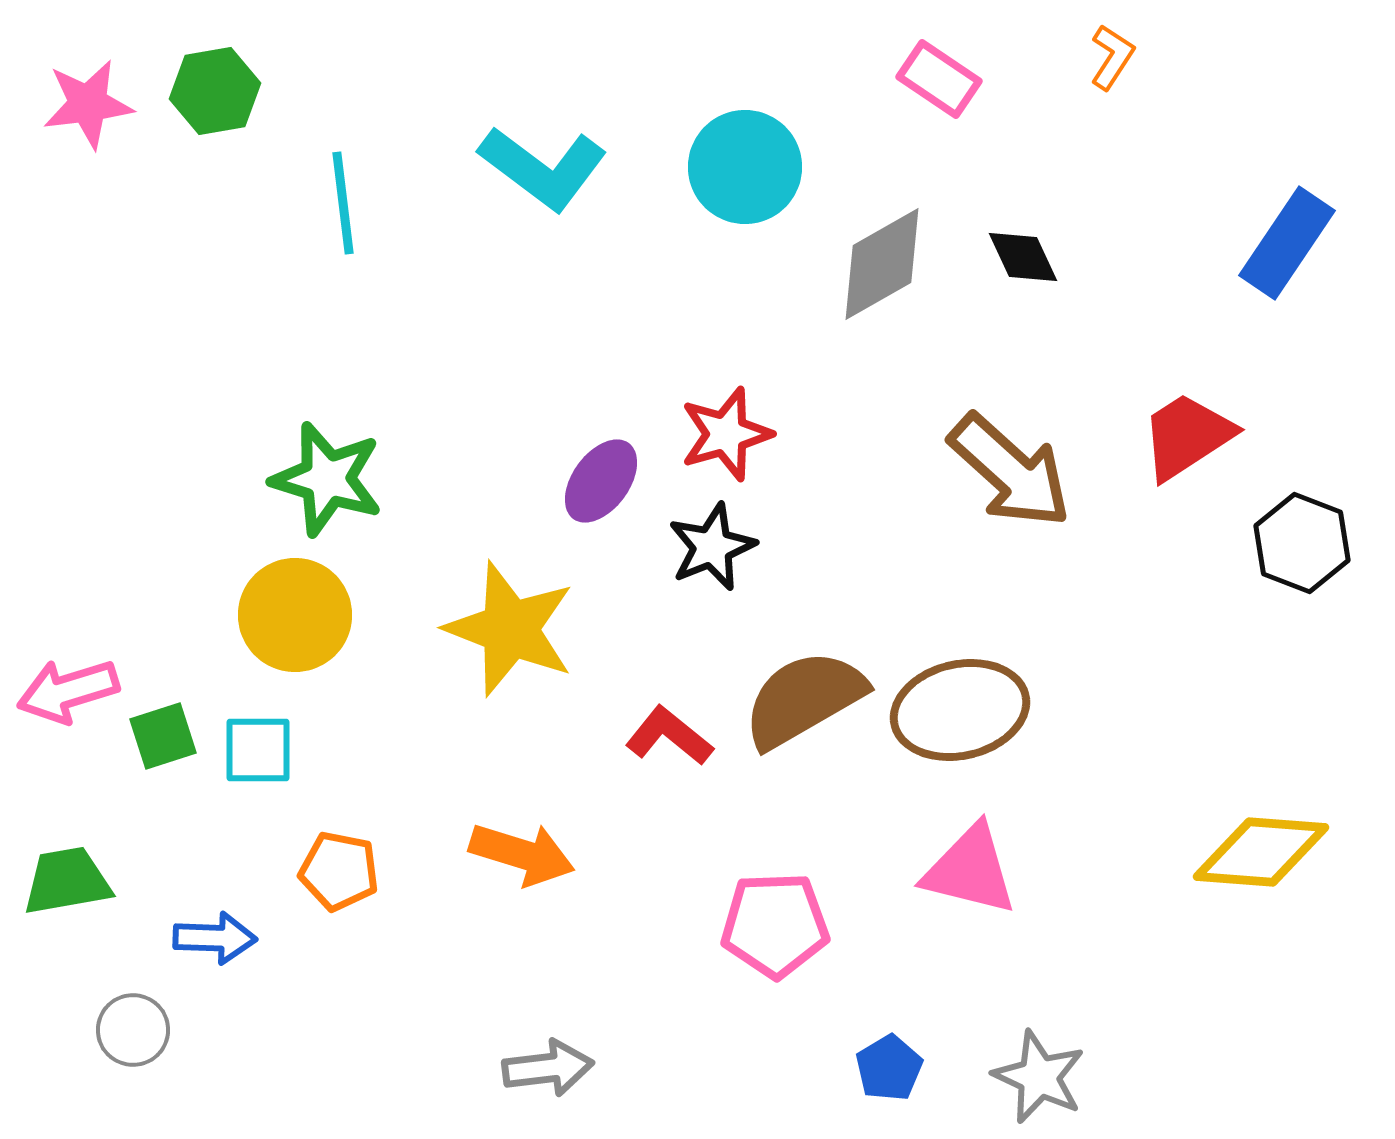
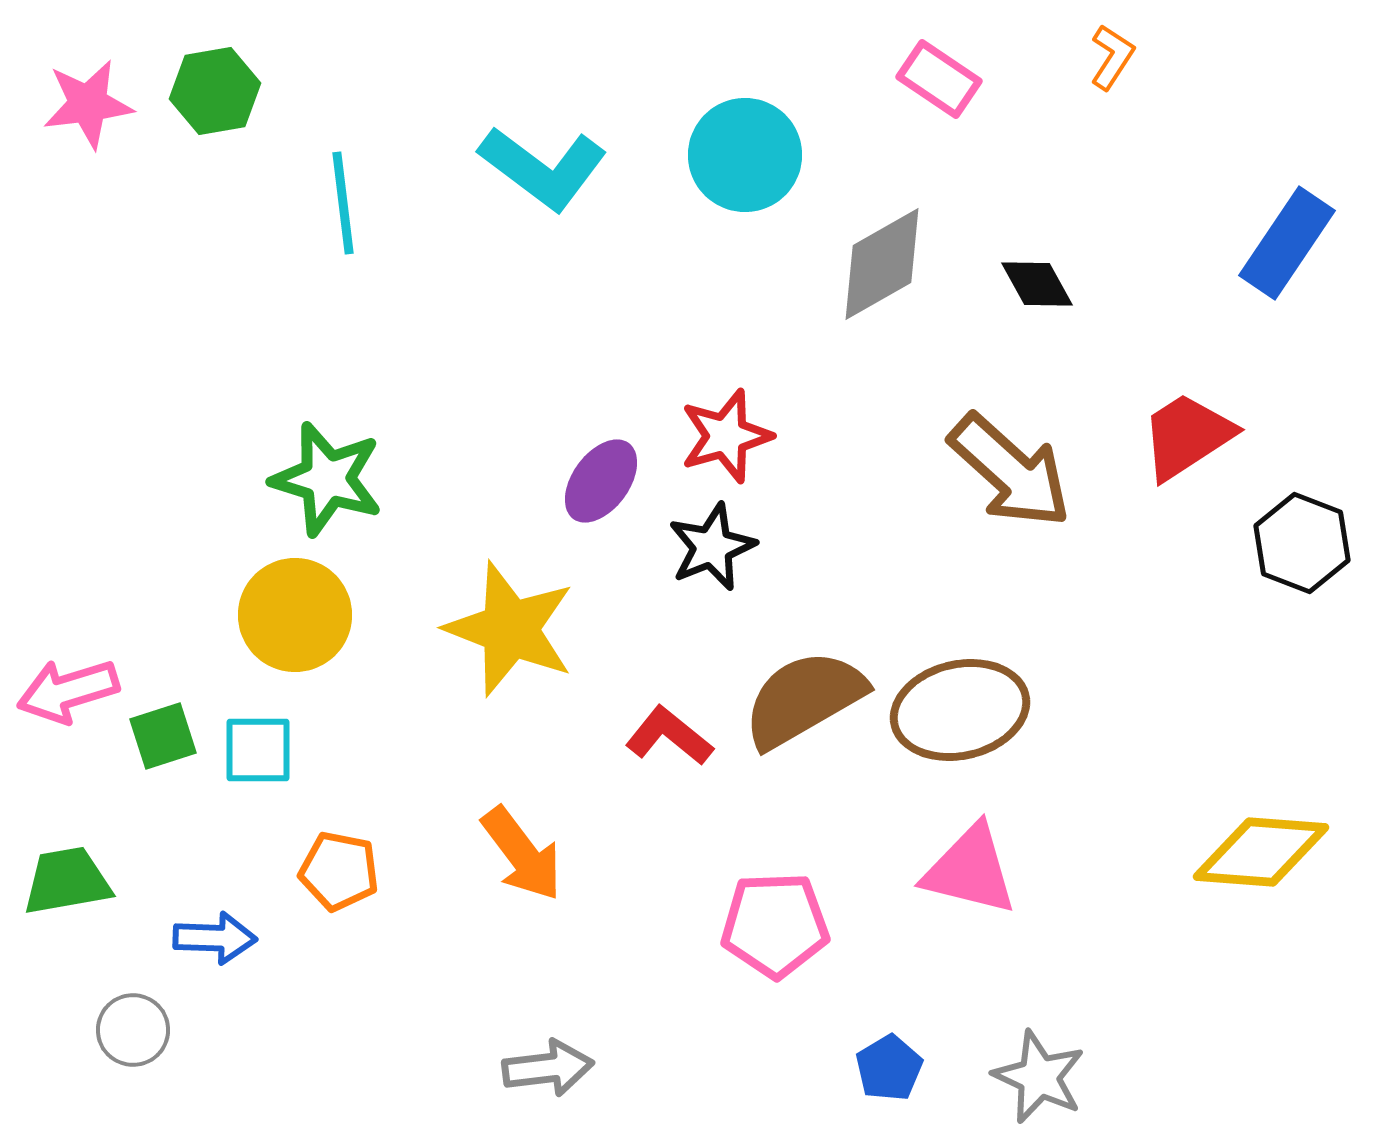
cyan circle: moved 12 px up
black diamond: moved 14 px right, 27 px down; rotated 4 degrees counterclockwise
red star: moved 2 px down
orange arrow: rotated 36 degrees clockwise
